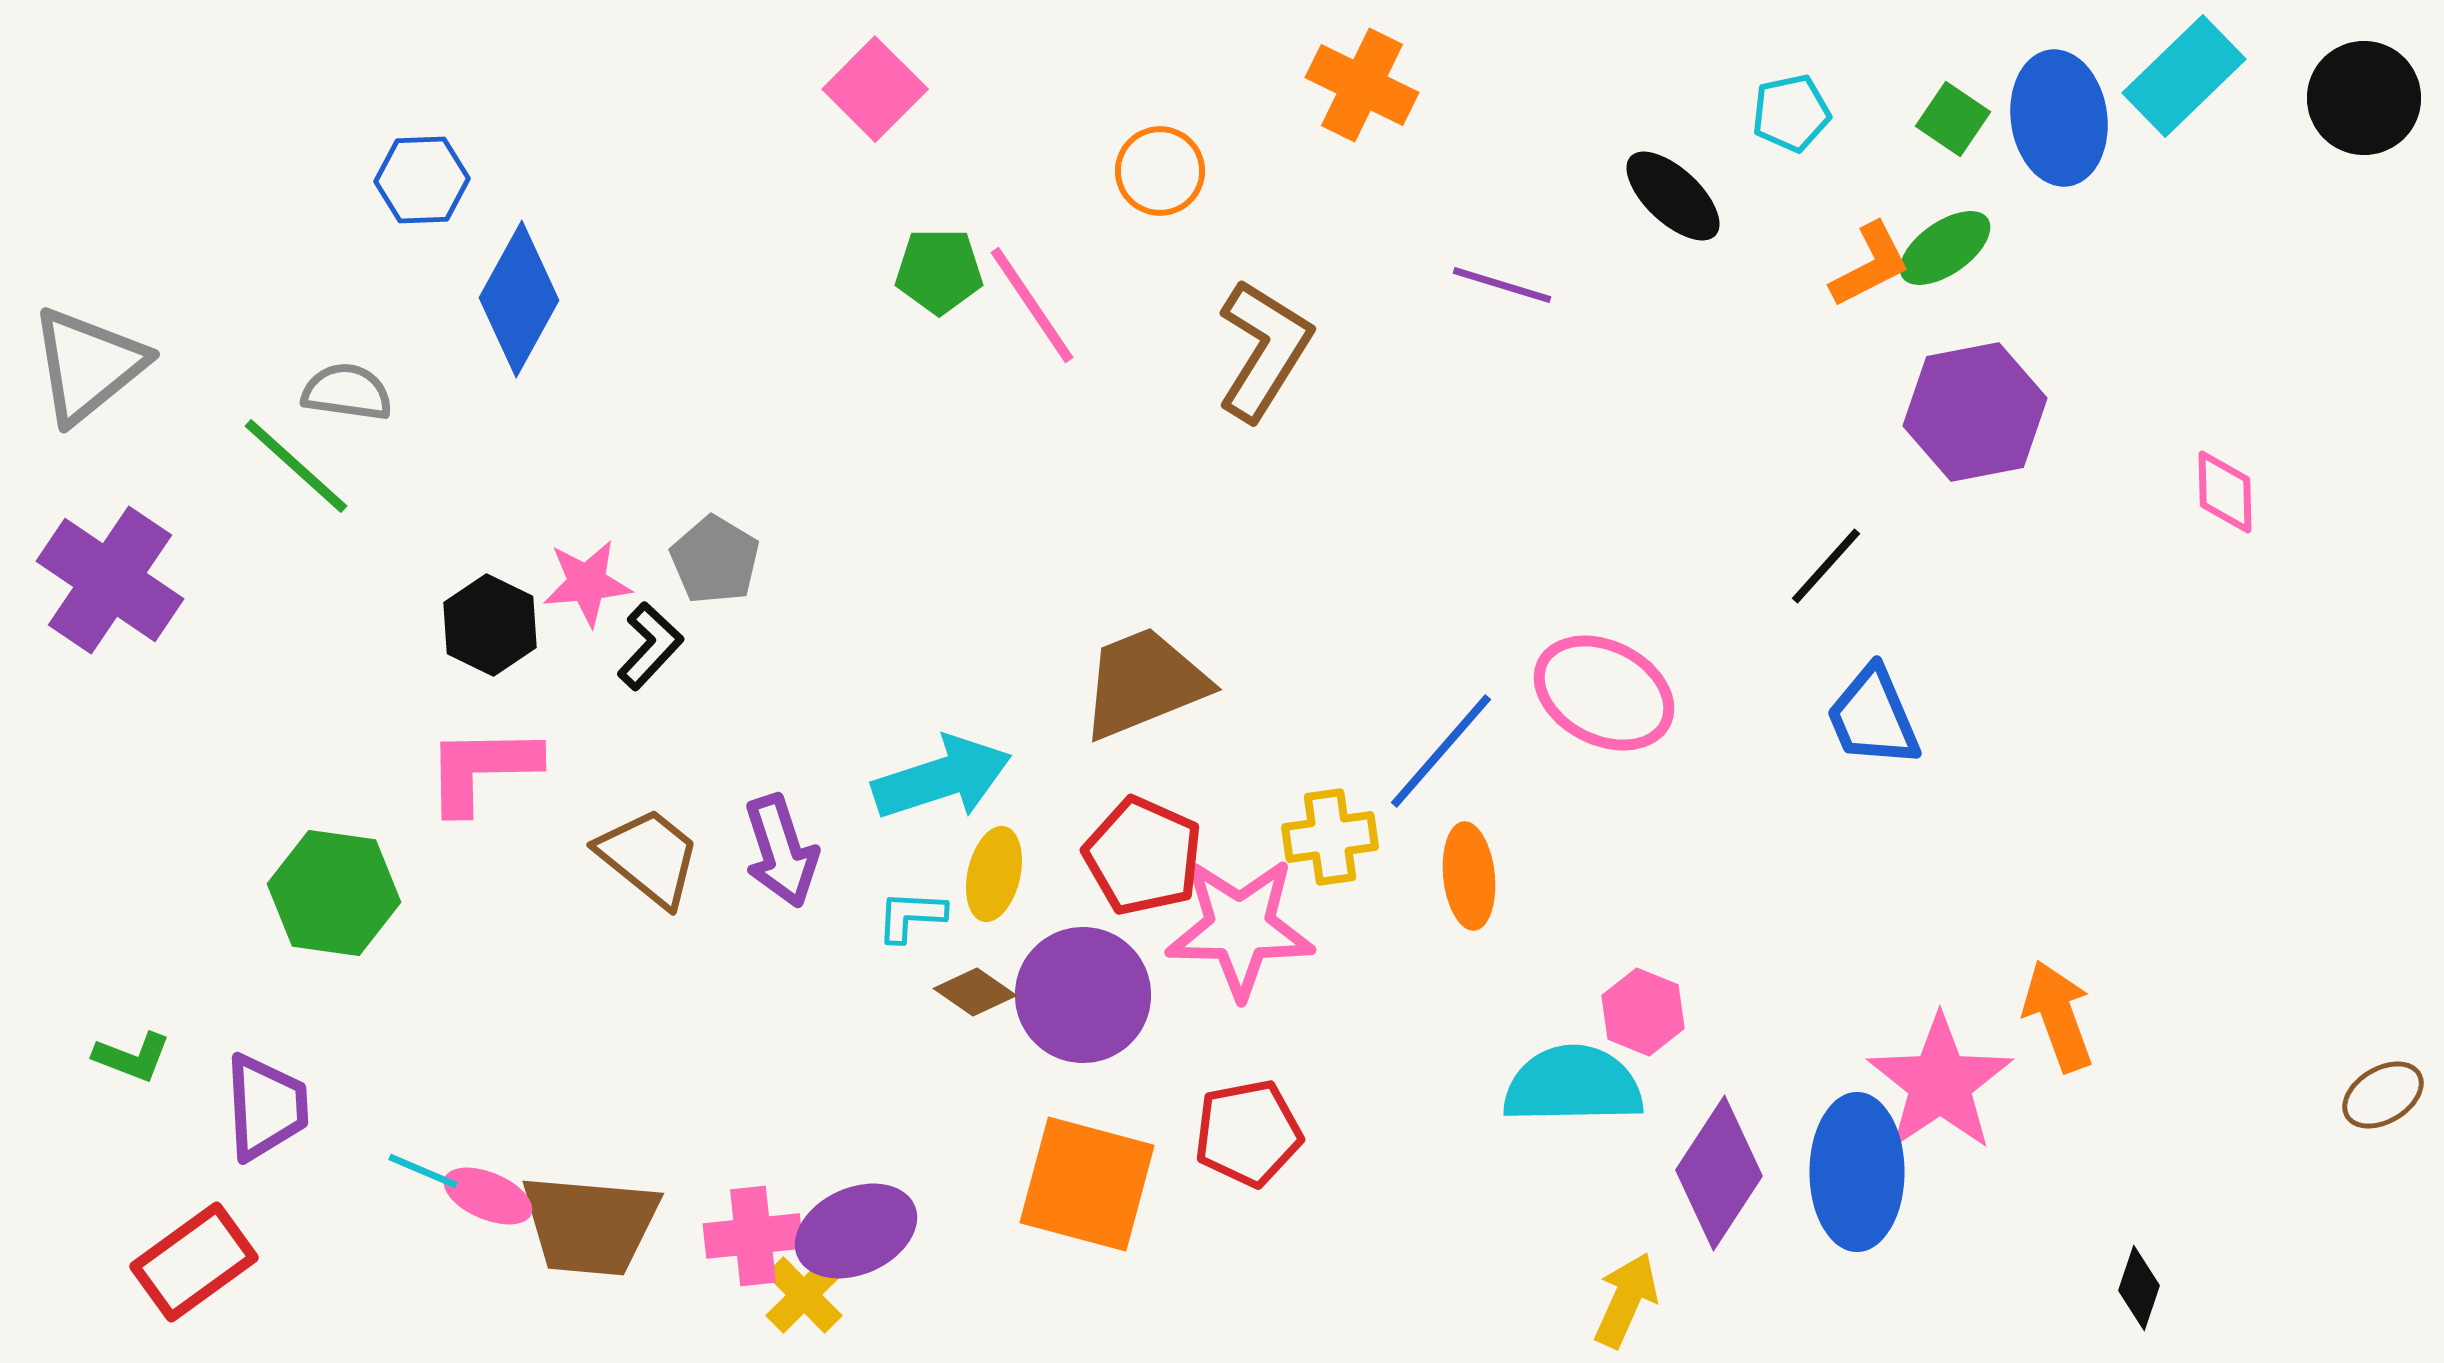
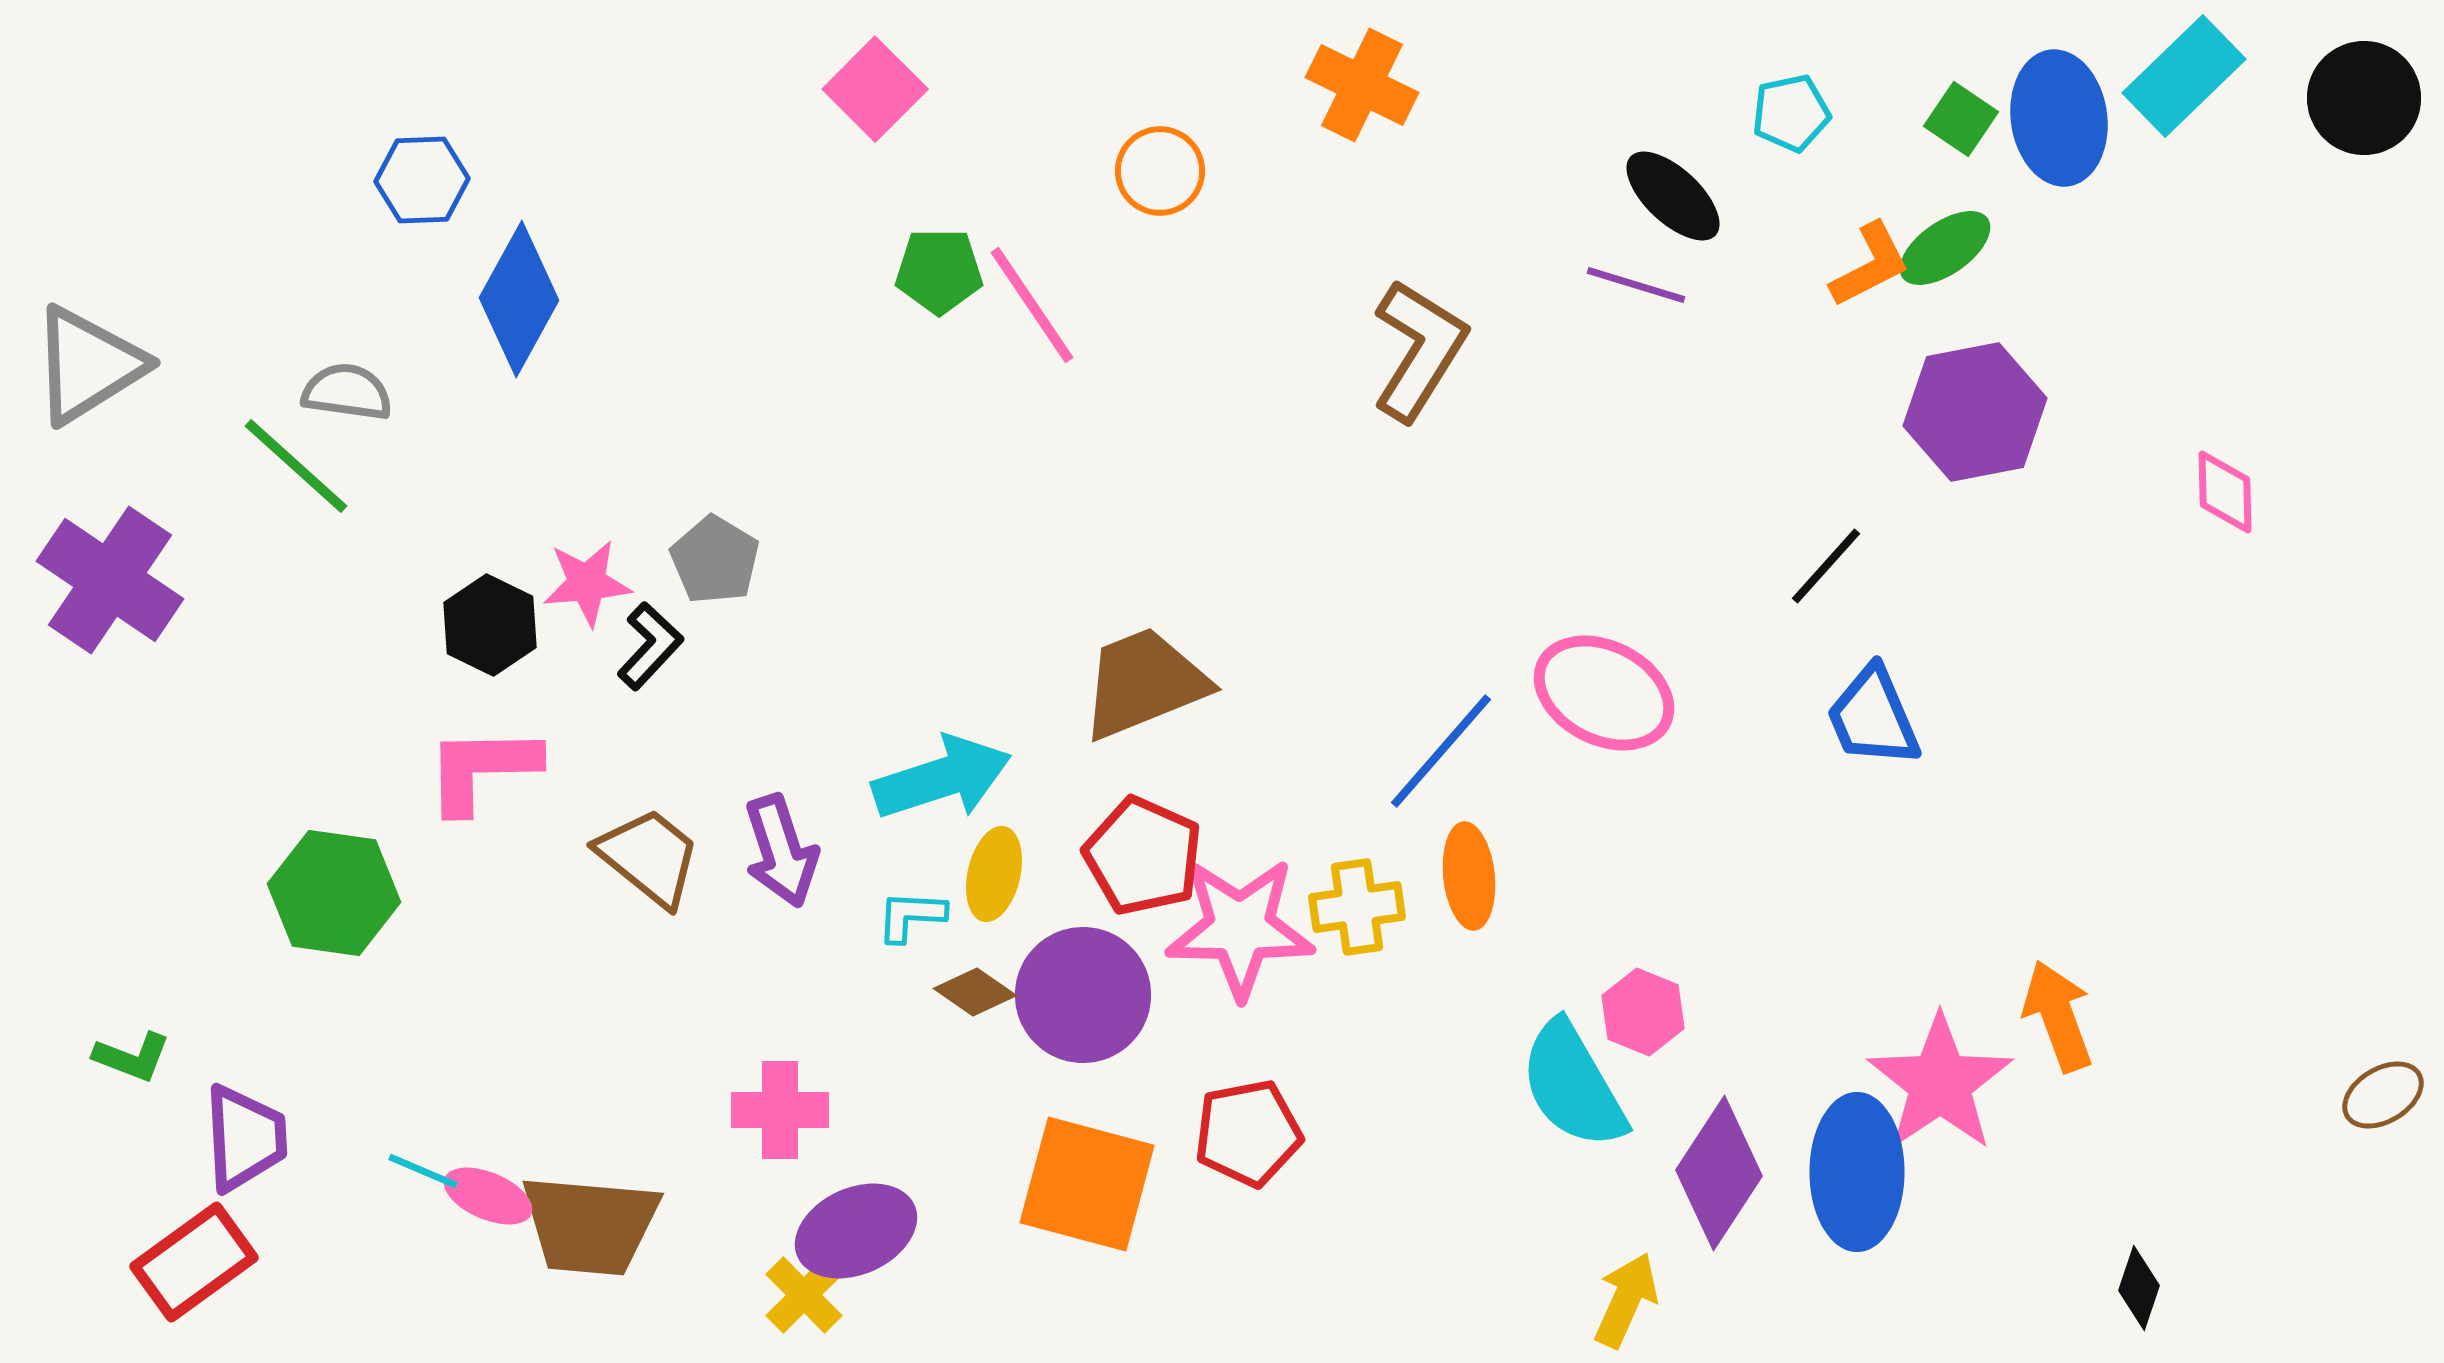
green square at (1953, 119): moved 8 px right
purple line at (1502, 285): moved 134 px right
brown L-shape at (1264, 350): moved 155 px right
gray triangle at (88, 365): rotated 7 degrees clockwise
yellow cross at (1330, 837): moved 27 px right, 70 px down
cyan semicircle at (1573, 1085): rotated 119 degrees counterclockwise
purple trapezoid at (266, 1107): moved 21 px left, 31 px down
pink cross at (753, 1236): moved 27 px right, 126 px up; rotated 6 degrees clockwise
